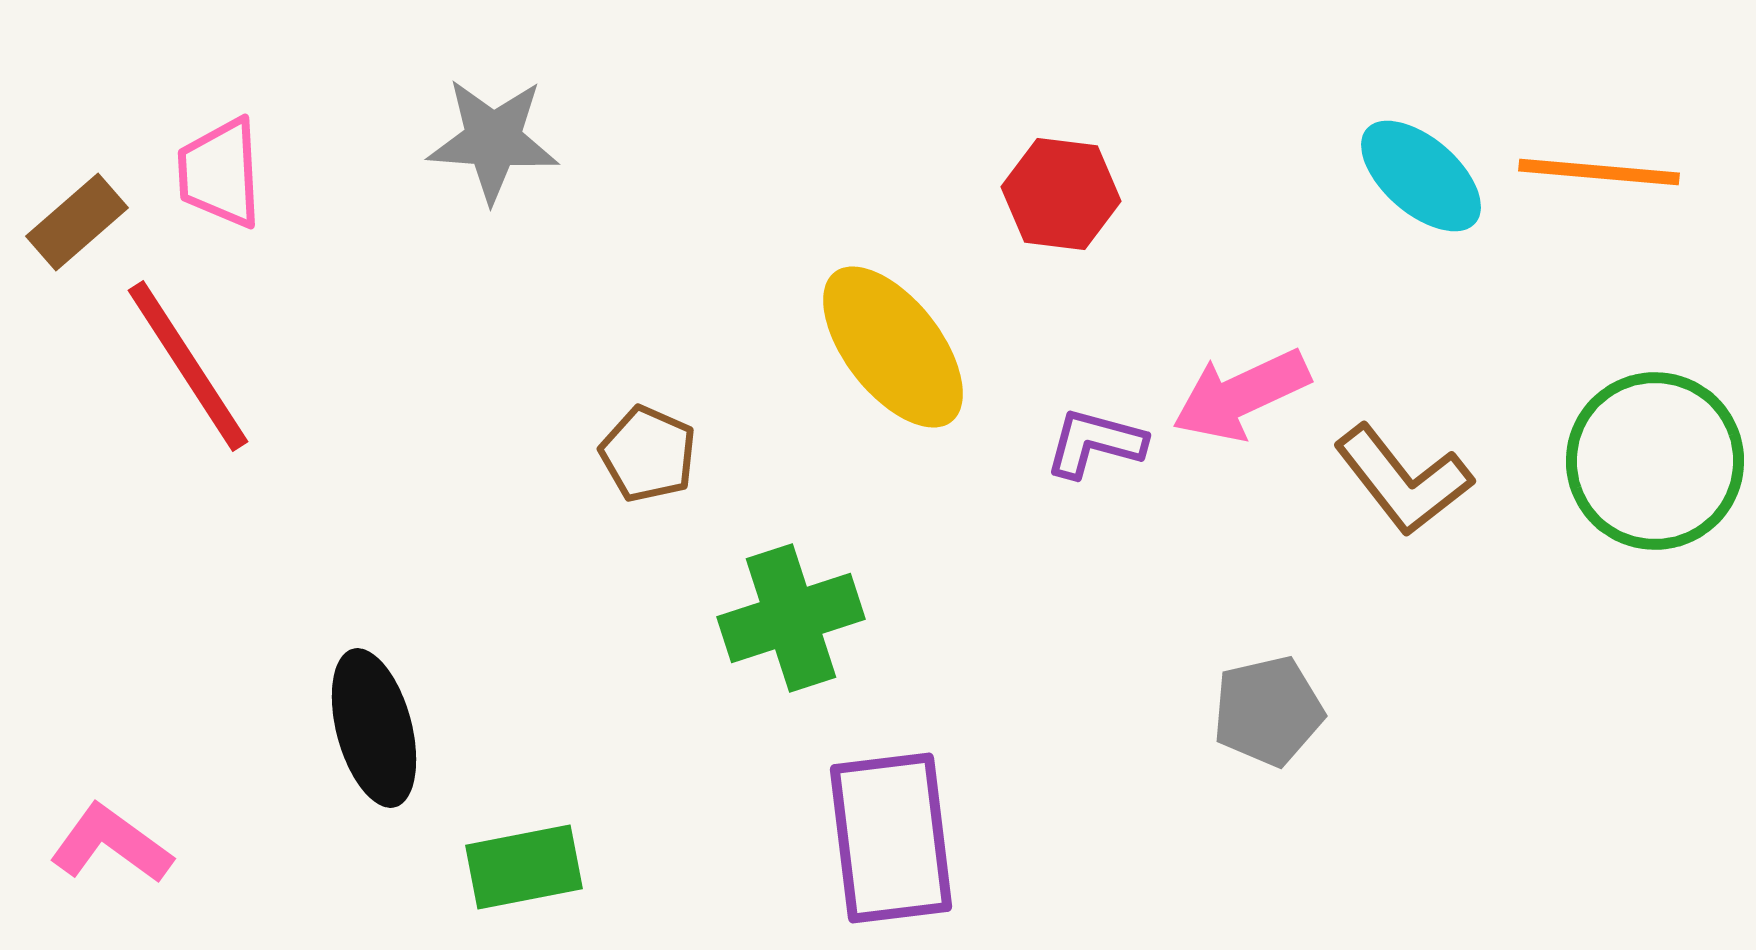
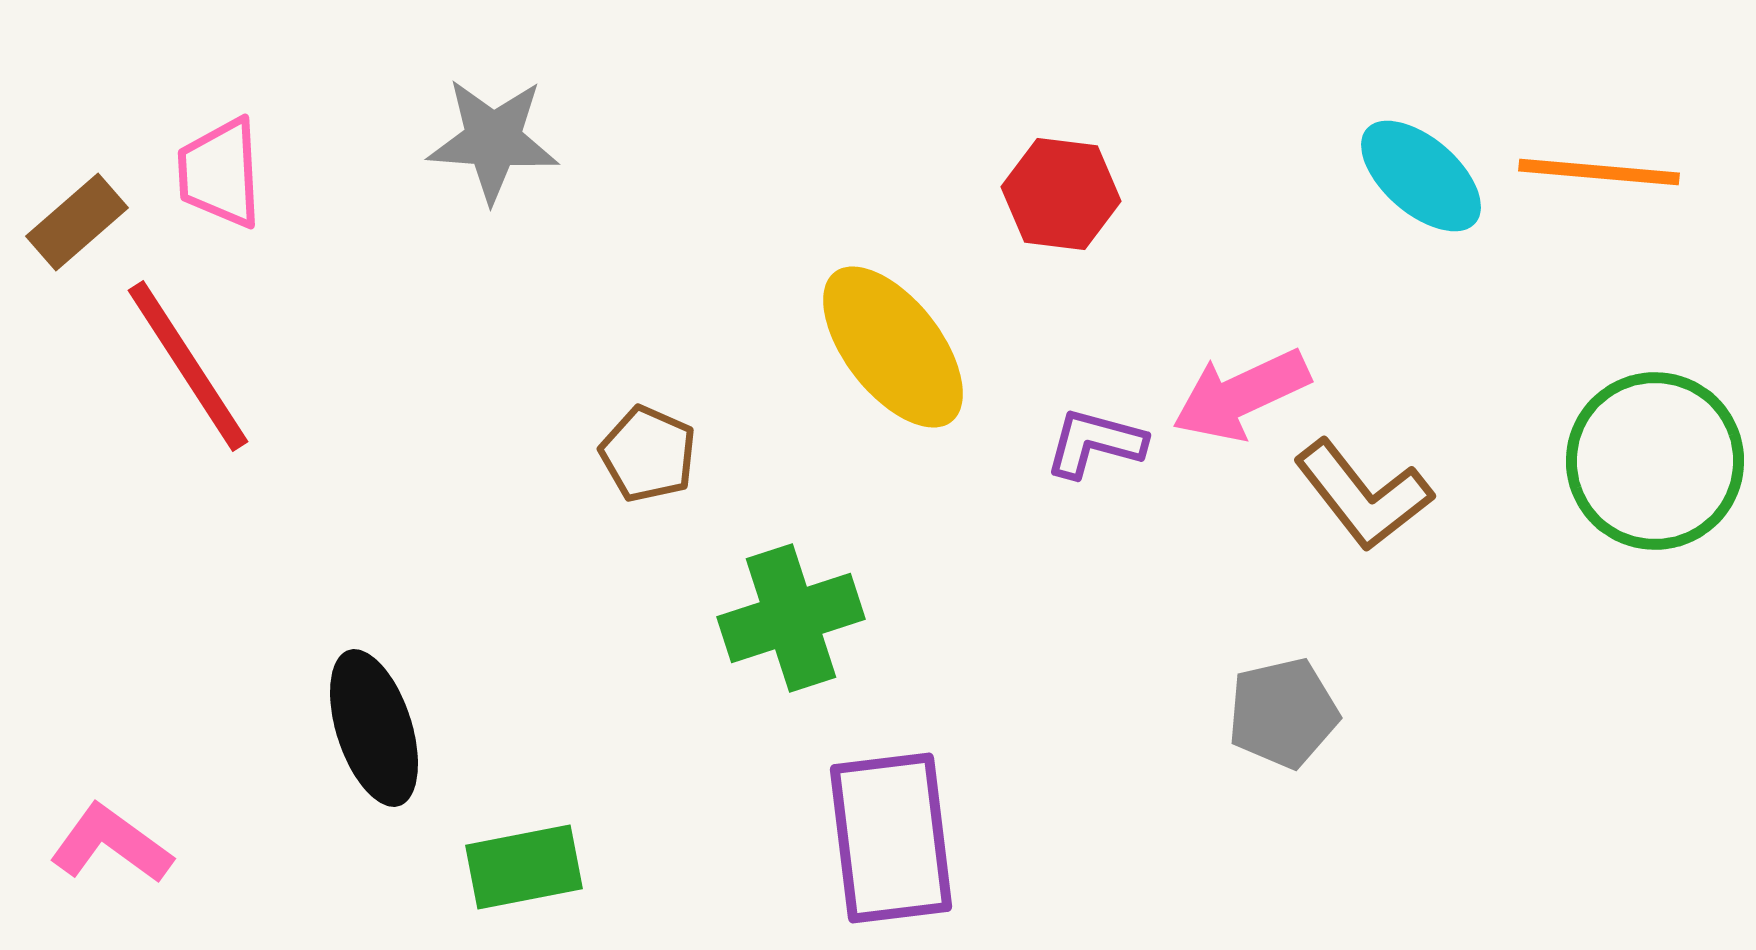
brown L-shape: moved 40 px left, 15 px down
gray pentagon: moved 15 px right, 2 px down
black ellipse: rotated 3 degrees counterclockwise
